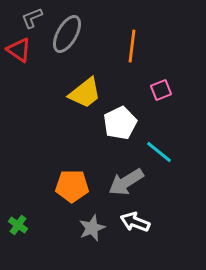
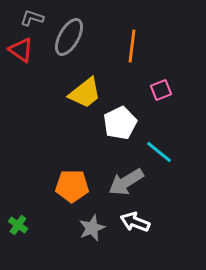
gray L-shape: rotated 40 degrees clockwise
gray ellipse: moved 2 px right, 3 px down
red triangle: moved 2 px right
